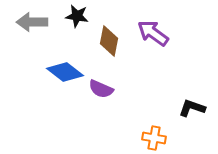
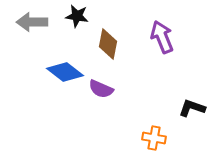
purple arrow: moved 9 px right, 4 px down; rotated 32 degrees clockwise
brown diamond: moved 1 px left, 3 px down
